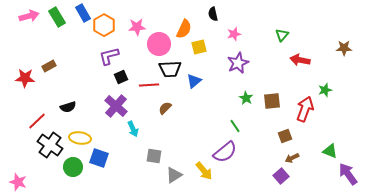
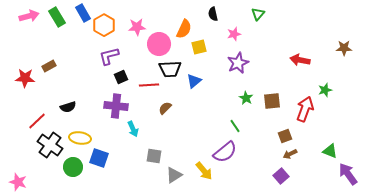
green triangle at (282, 35): moved 24 px left, 21 px up
purple cross at (116, 106): rotated 35 degrees counterclockwise
brown arrow at (292, 158): moved 2 px left, 4 px up
